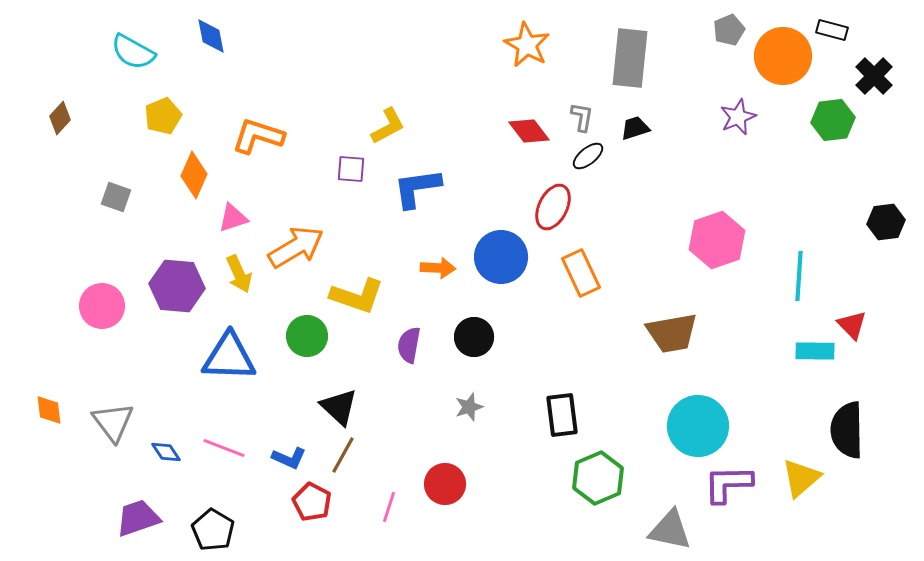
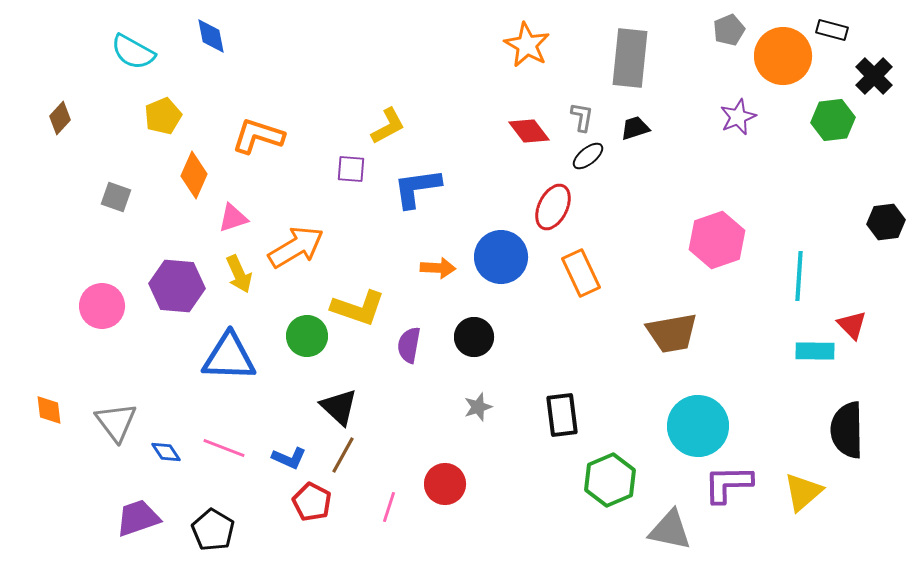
yellow L-shape at (357, 296): moved 1 px right, 12 px down
gray star at (469, 407): moved 9 px right
gray triangle at (113, 422): moved 3 px right
green hexagon at (598, 478): moved 12 px right, 2 px down
yellow triangle at (801, 478): moved 2 px right, 14 px down
